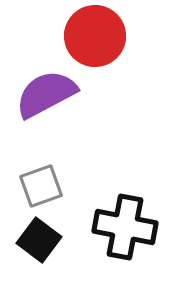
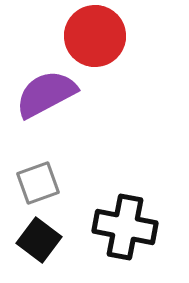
gray square: moved 3 px left, 3 px up
